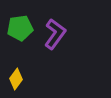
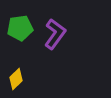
yellow diamond: rotated 10 degrees clockwise
